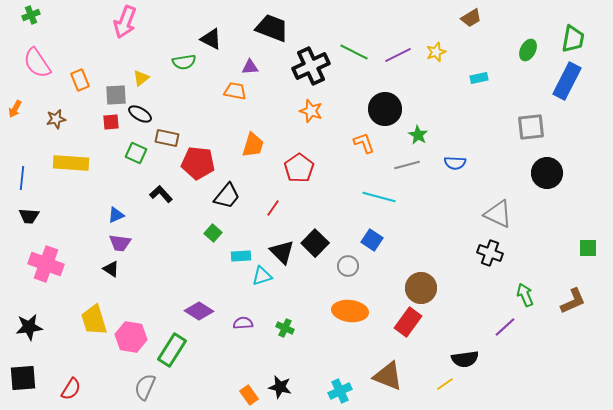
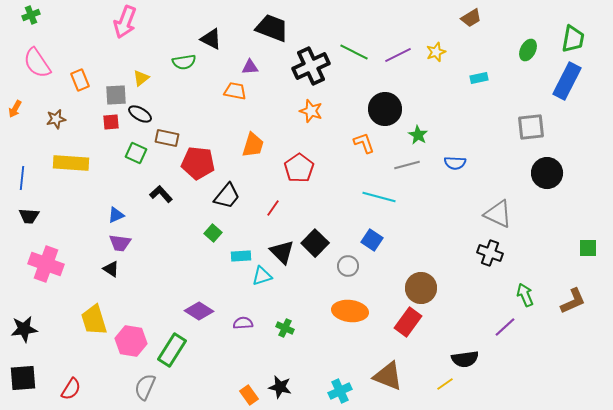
black star at (29, 327): moved 5 px left, 2 px down
pink hexagon at (131, 337): moved 4 px down
